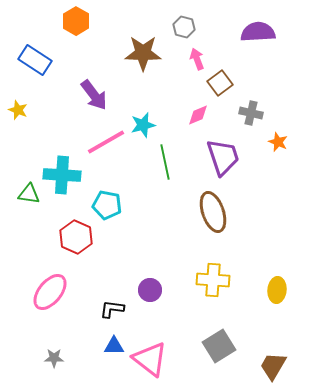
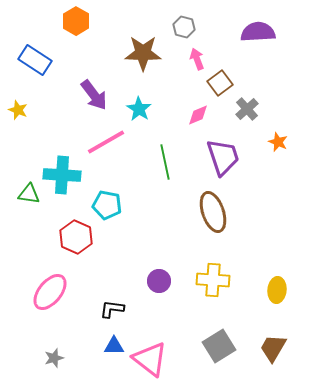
gray cross: moved 4 px left, 4 px up; rotated 35 degrees clockwise
cyan star: moved 4 px left, 16 px up; rotated 25 degrees counterclockwise
purple circle: moved 9 px right, 9 px up
gray star: rotated 18 degrees counterclockwise
brown trapezoid: moved 18 px up
